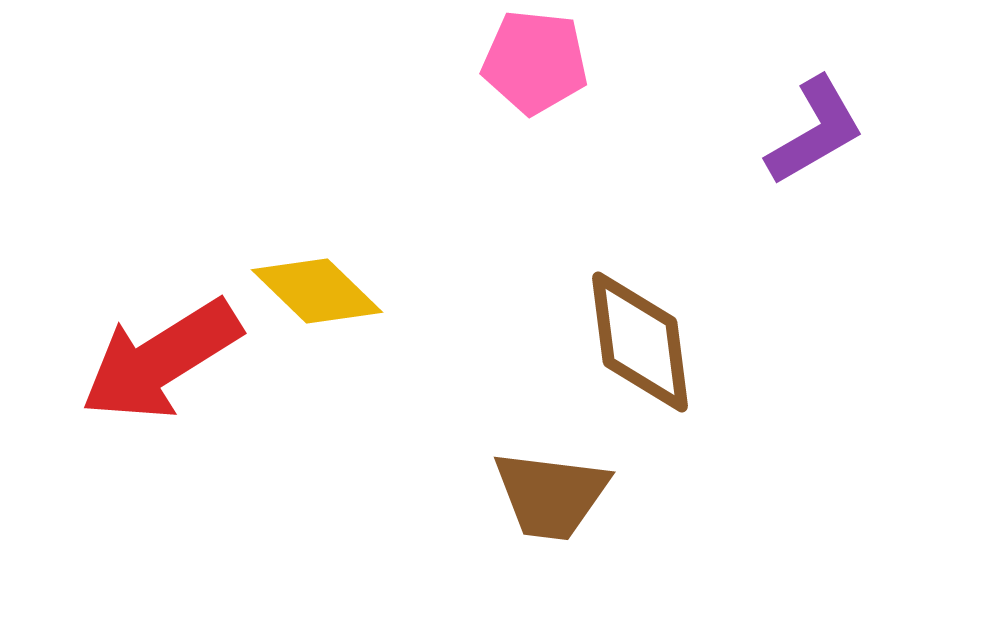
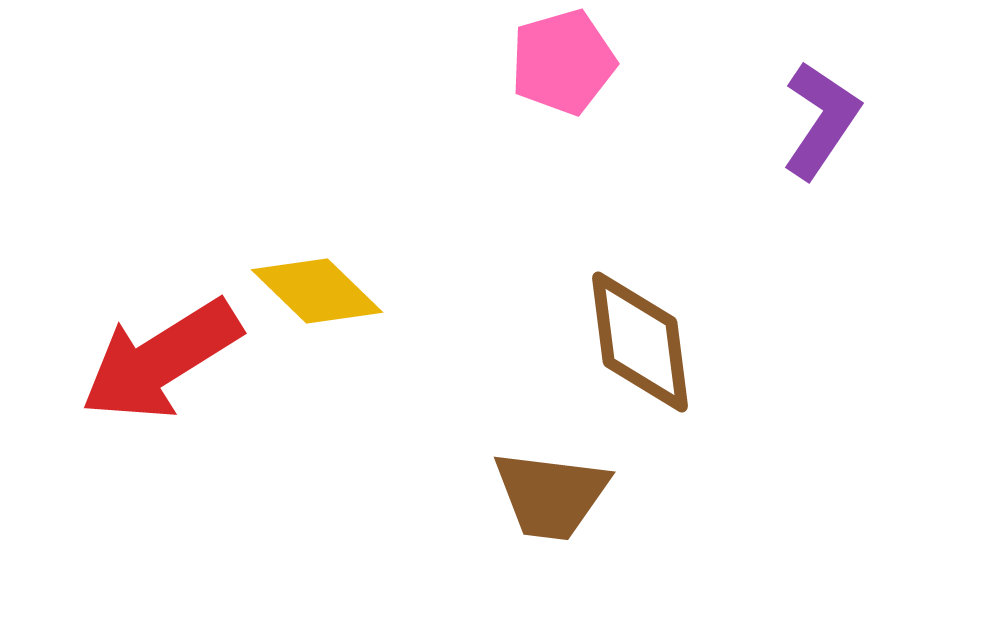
pink pentagon: moved 28 px right; rotated 22 degrees counterclockwise
purple L-shape: moved 6 px right, 11 px up; rotated 26 degrees counterclockwise
